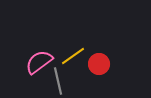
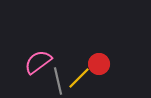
yellow line: moved 6 px right, 22 px down; rotated 10 degrees counterclockwise
pink semicircle: moved 1 px left
